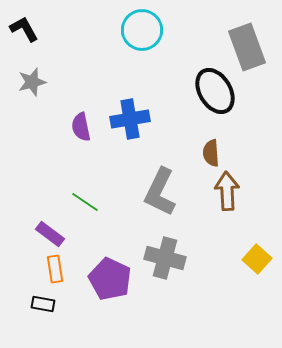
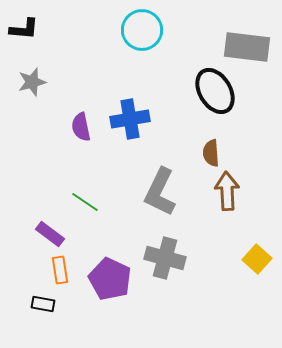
black L-shape: rotated 124 degrees clockwise
gray rectangle: rotated 63 degrees counterclockwise
orange rectangle: moved 5 px right, 1 px down
